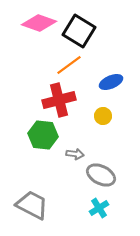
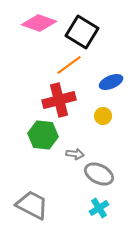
black square: moved 3 px right, 1 px down
gray ellipse: moved 2 px left, 1 px up
